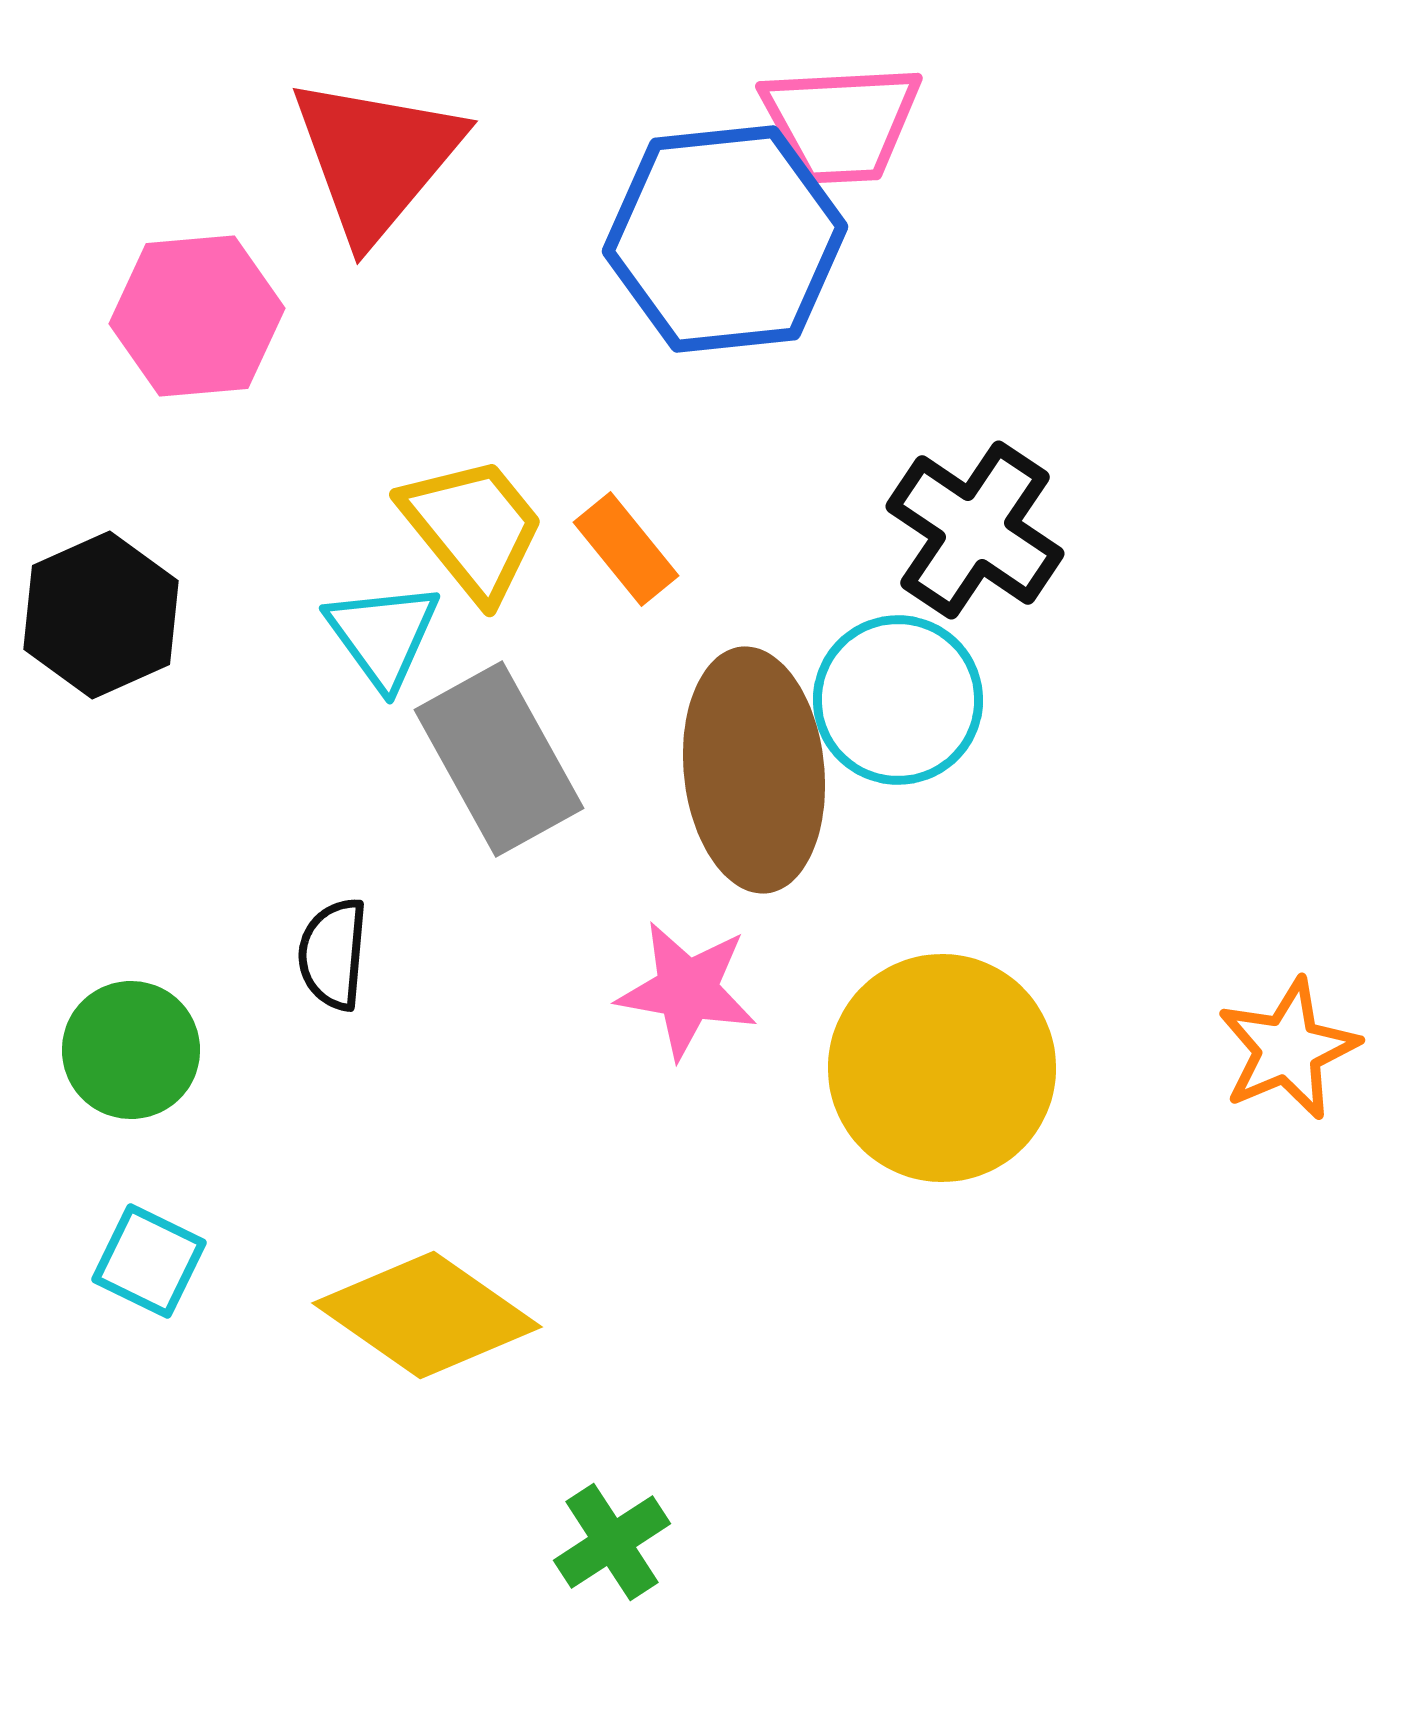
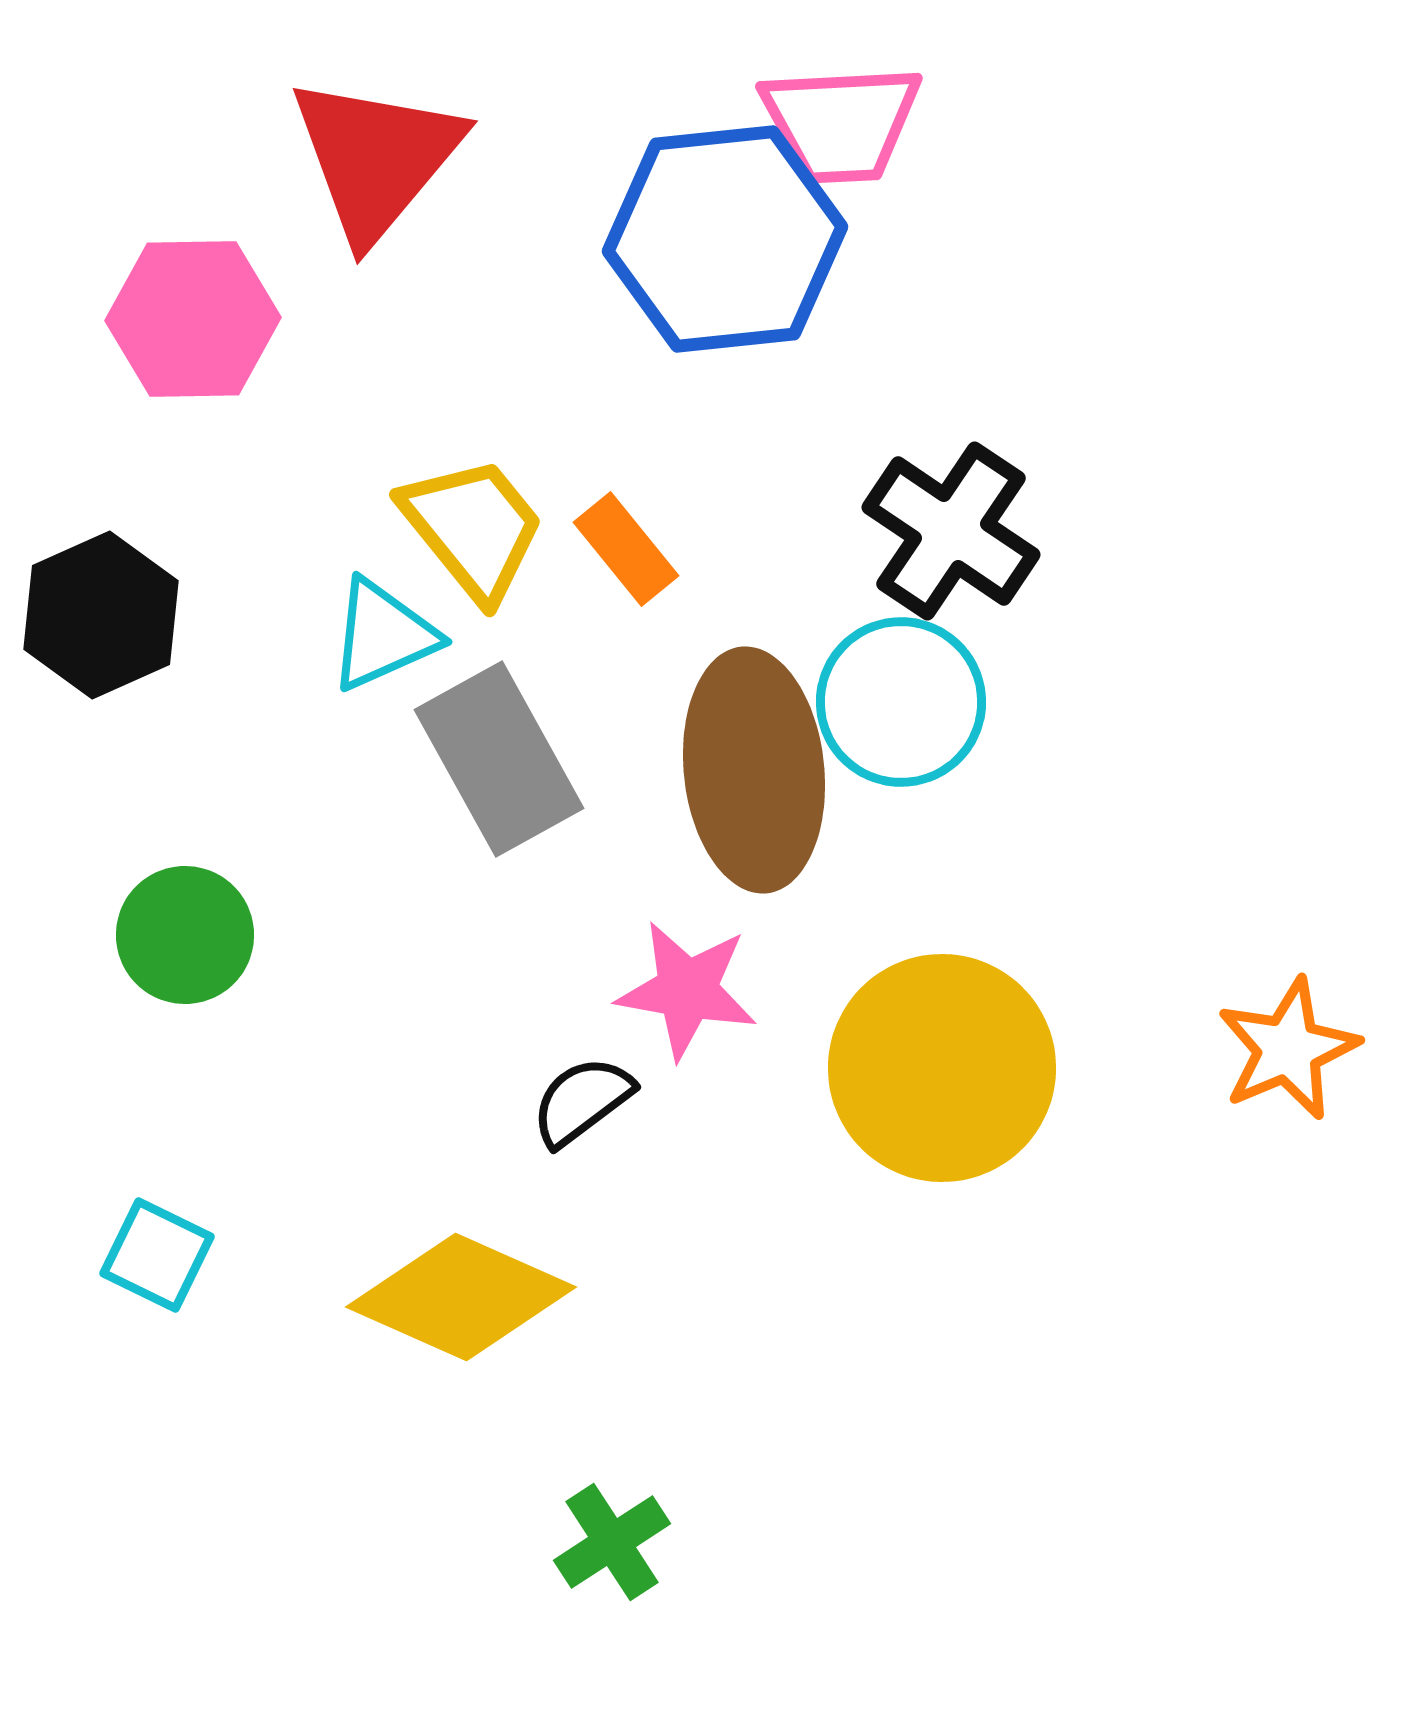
pink hexagon: moved 4 px left, 3 px down; rotated 4 degrees clockwise
black cross: moved 24 px left, 1 px down
cyan triangle: rotated 42 degrees clockwise
cyan circle: moved 3 px right, 2 px down
black semicircle: moved 249 px right, 147 px down; rotated 48 degrees clockwise
green circle: moved 54 px right, 115 px up
cyan square: moved 8 px right, 6 px up
yellow diamond: moved 34 px right, 18 px up; rotated 11 degrees counterclockwise
